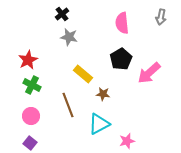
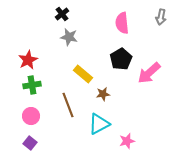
green cross: rotated 36 degrees counterclockwise
brown star: rotated 16 degrees counterclockwise
